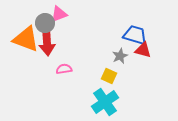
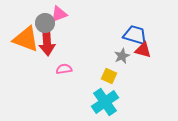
gray star: moved 2 px right
